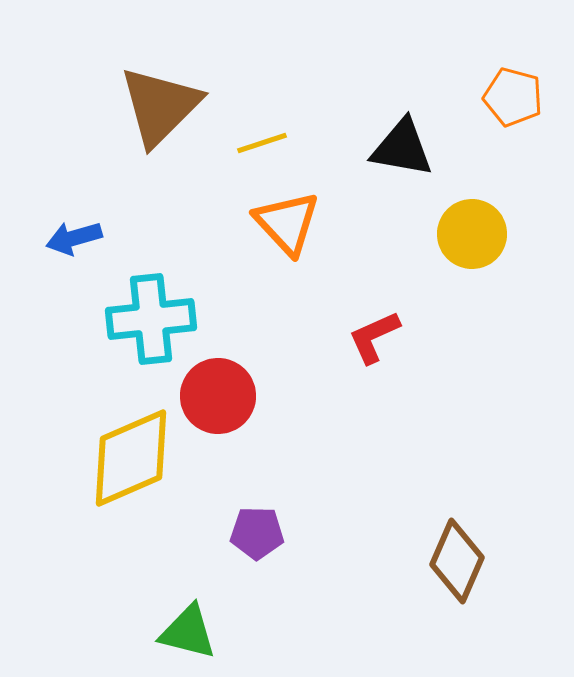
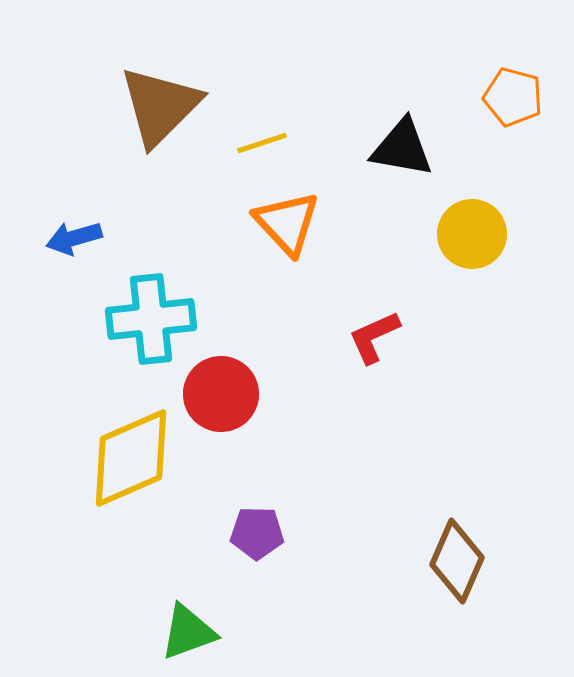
red circle: moved 3 px right, 2 px up
green triangle: rotated 34 degrees counterclockwise
